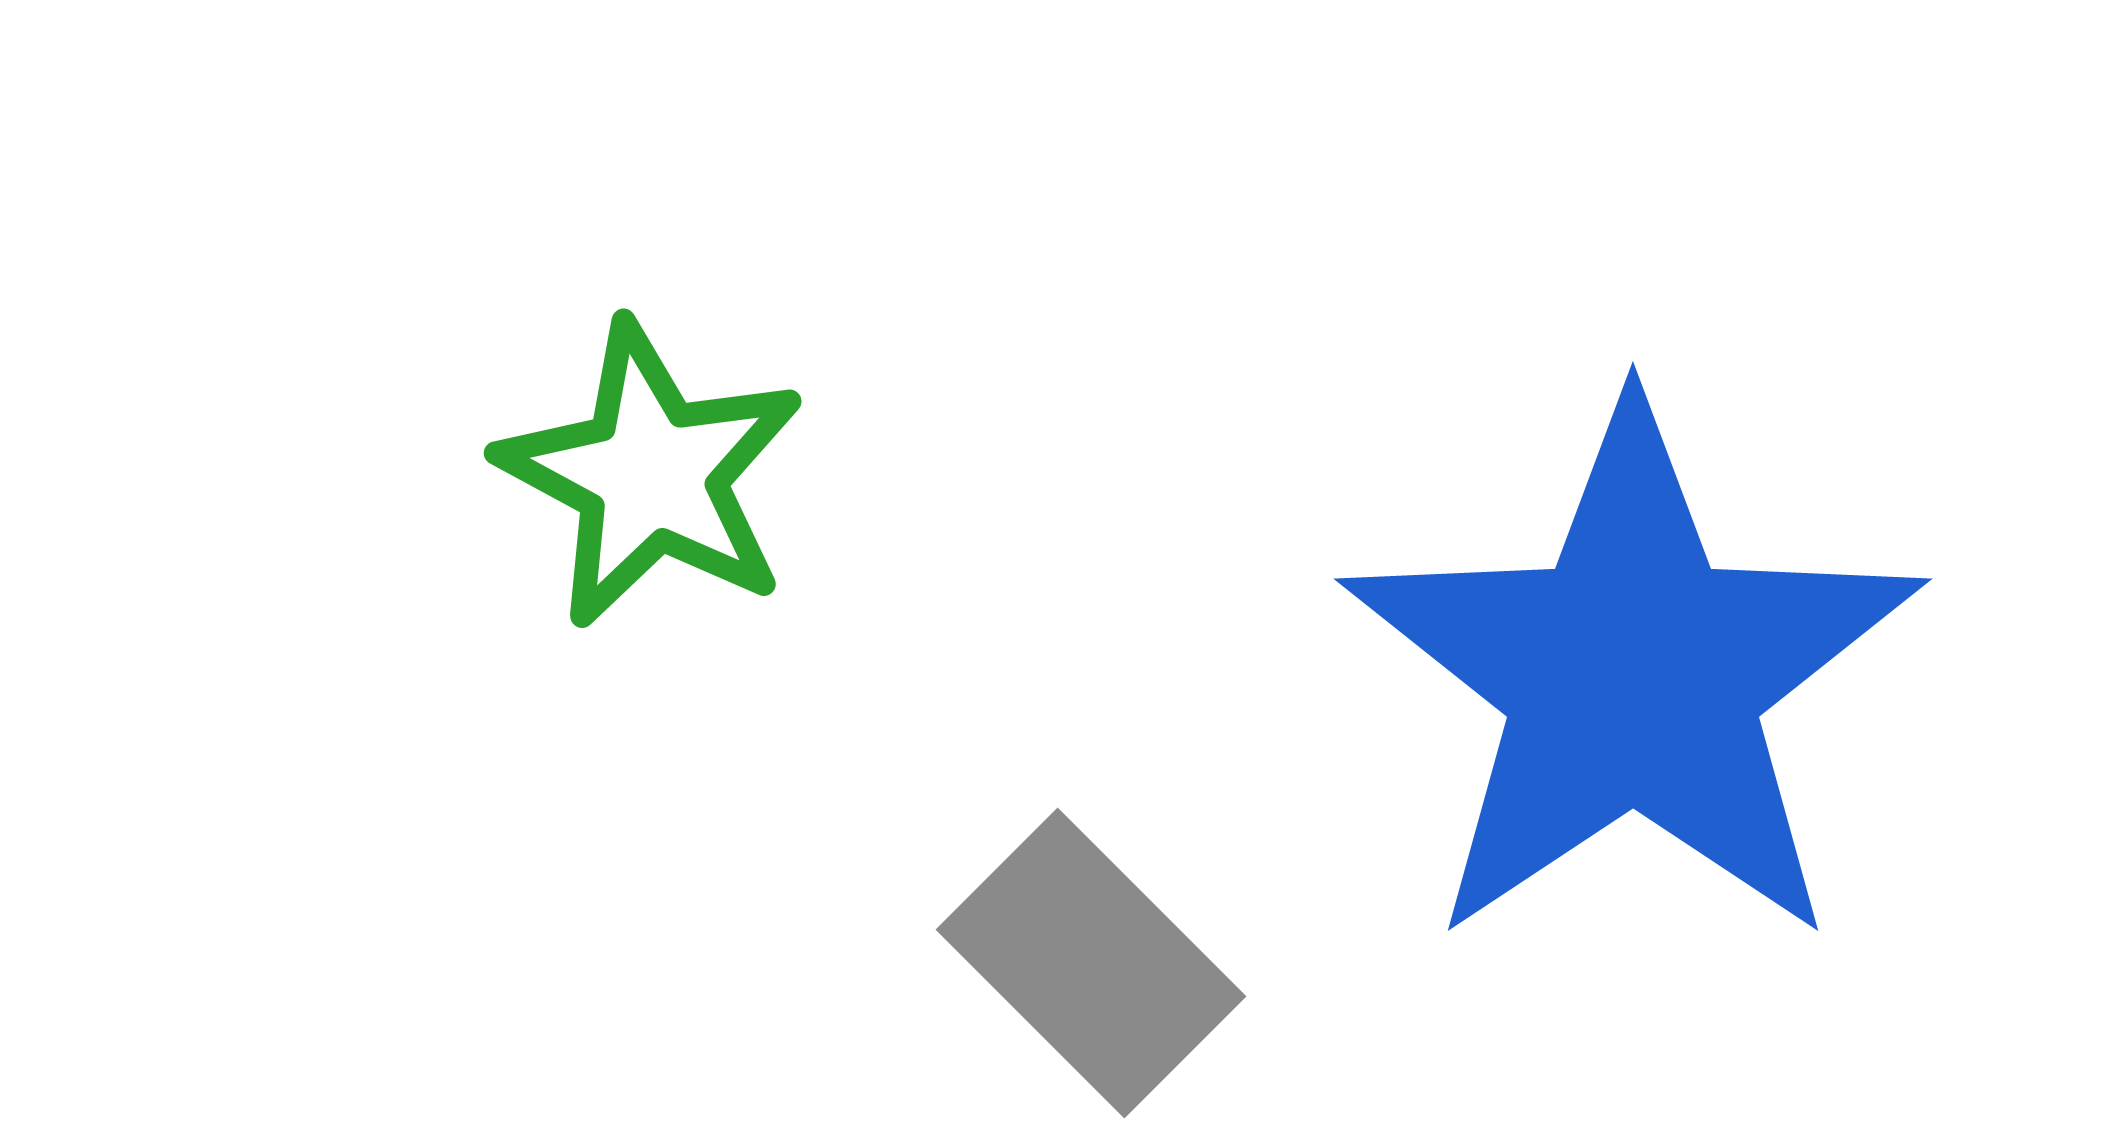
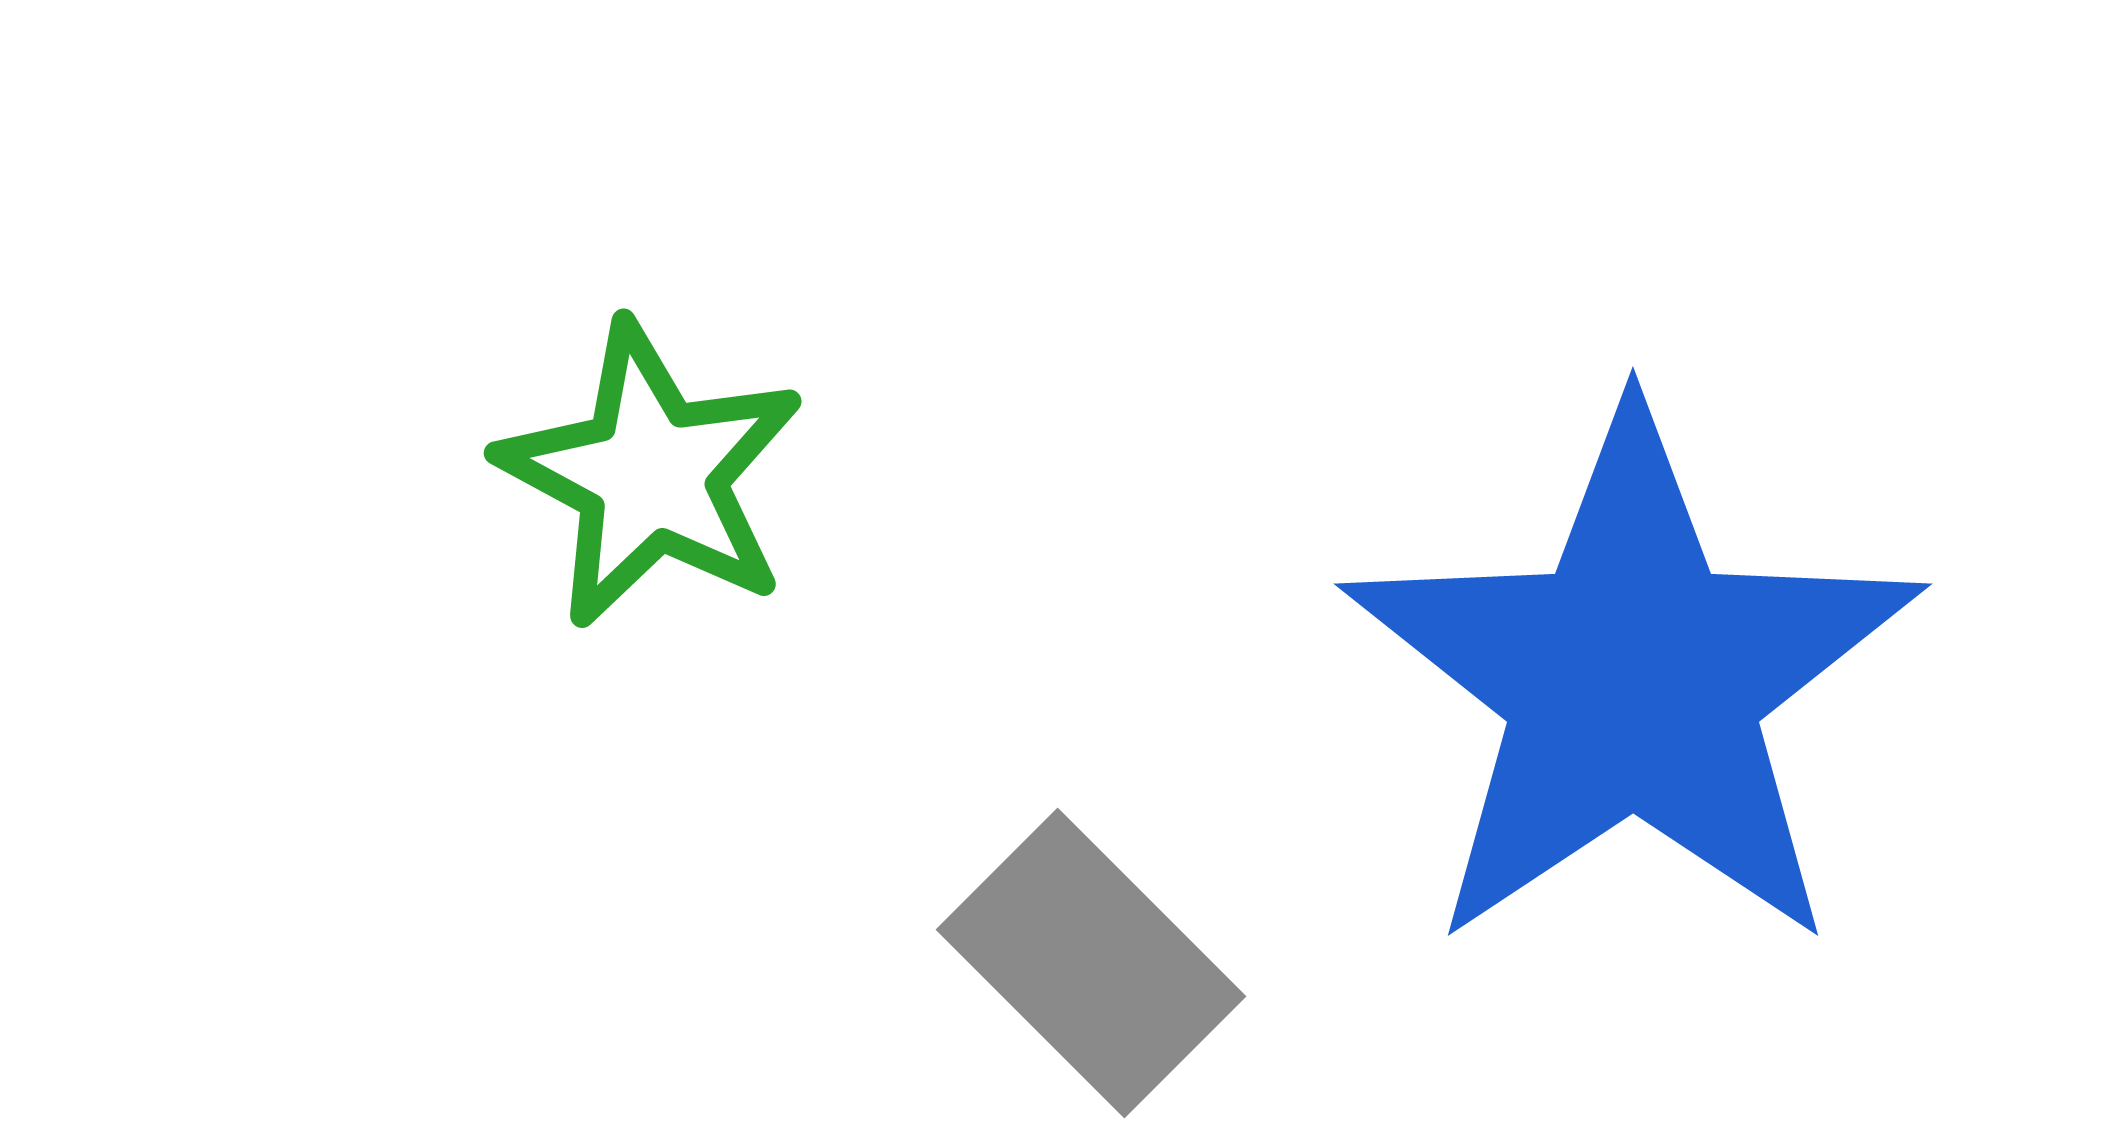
blue star: moved 5 px down
